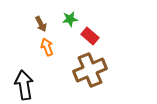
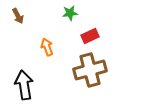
green star: moved 6 px up
brown arrow: moved 23 px left, 8 px up
red rectangle: rotated 66 degrees counterclockwise
brown cross: rotated 8 degrees clockwise
